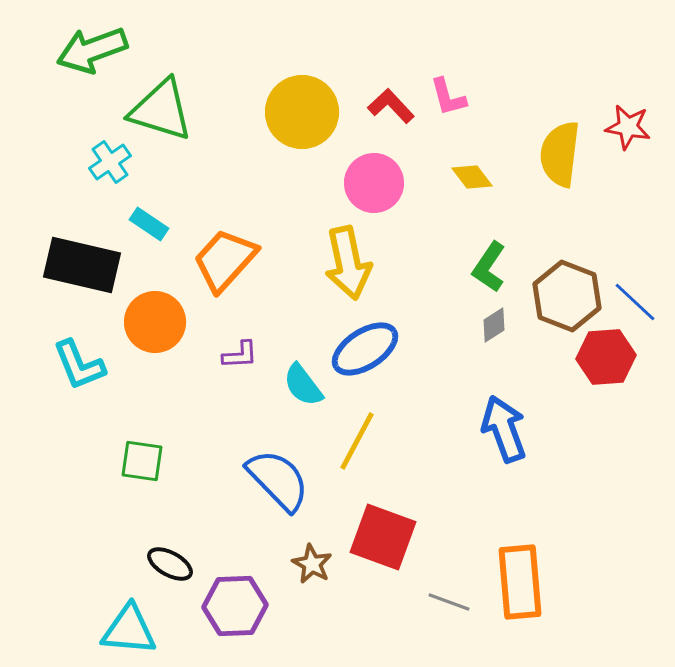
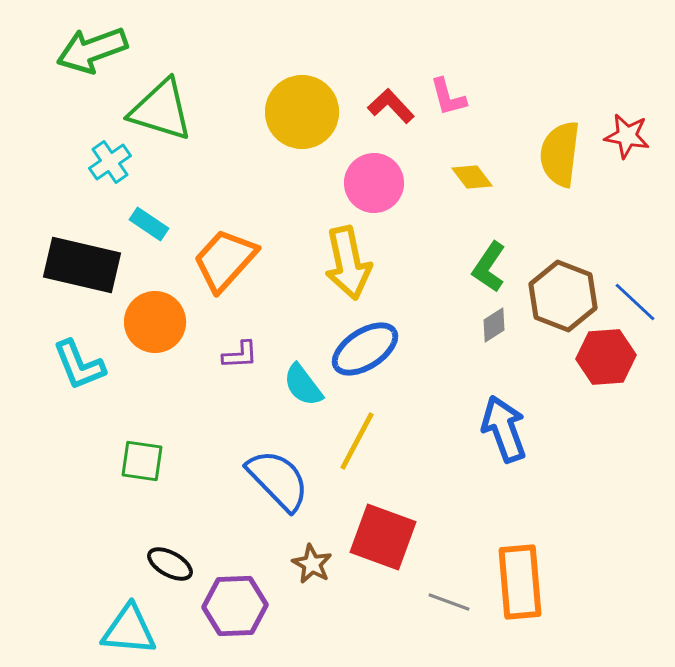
red star: moved 1 px left, 9 px down
brown hexagon: moved 4 px left
